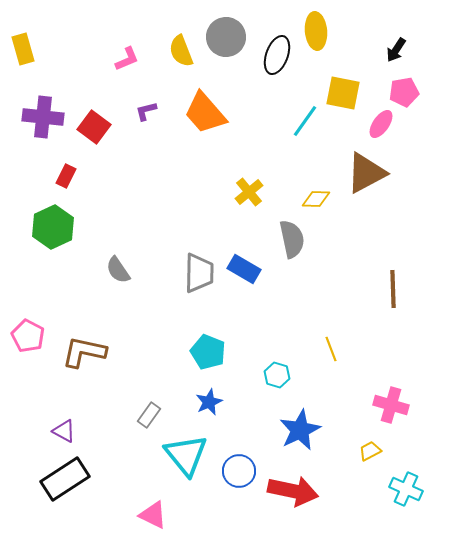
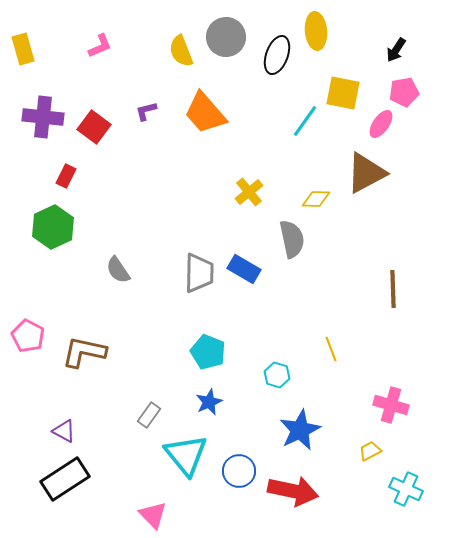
pink L-shape at (127, 59): moved 27 px left, 13 px up
pink triangle at (153, 515): rotated 20 degrees clockwise
